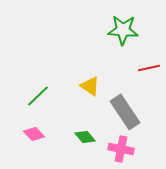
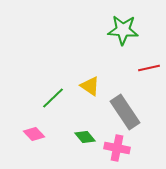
green line: moved 15 px right, 2 px down
pink cross: moved 4 px left, 1 px up
